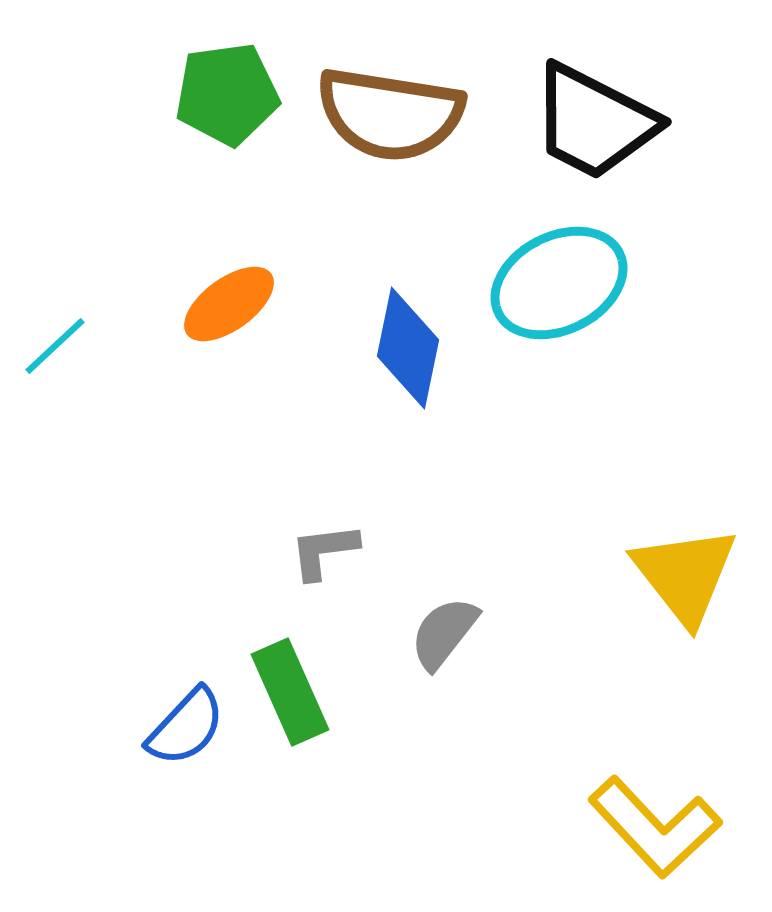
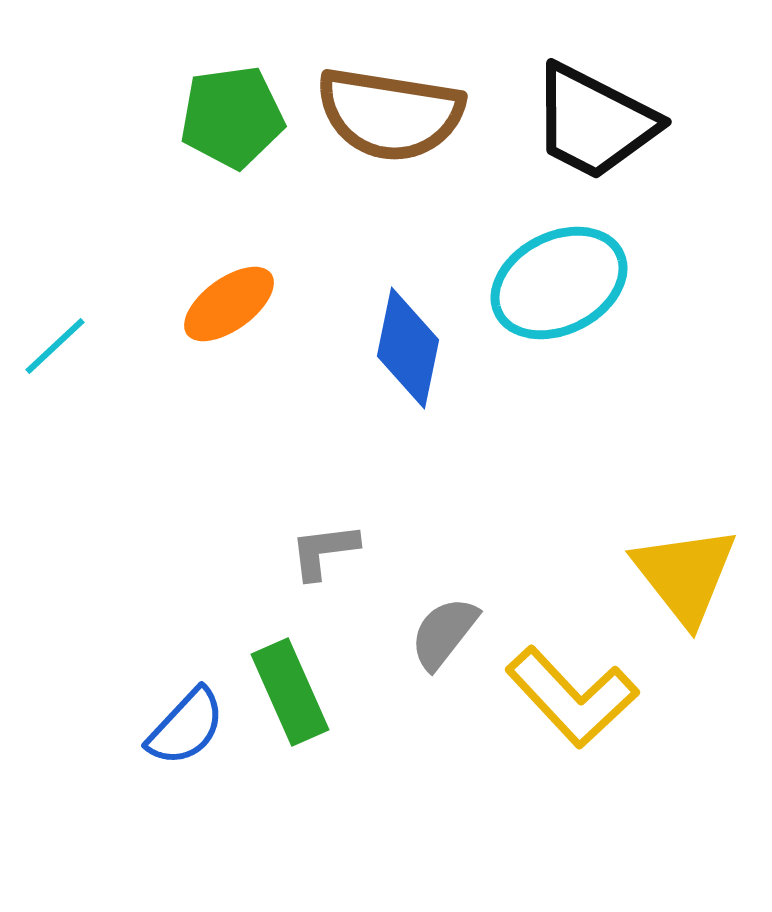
green pentagon: moved 5 px right, 23 px down
yellow L-shape: moved 83 px left, 130 px up
